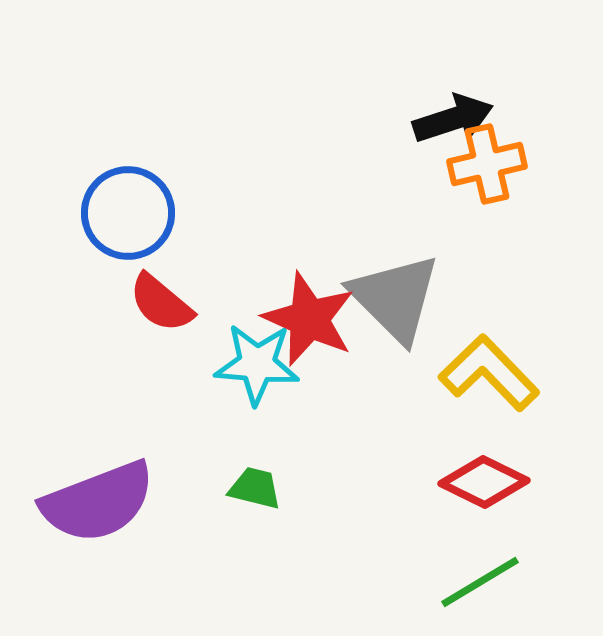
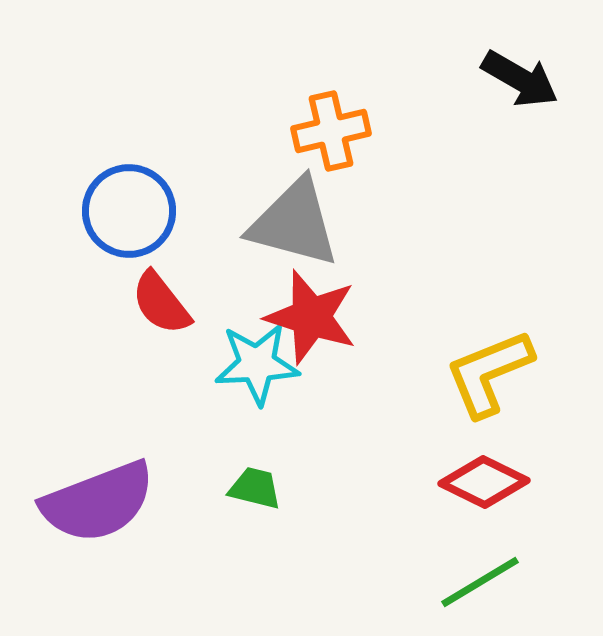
black arrow: moved 67 px right, 40 px up; rotated 48 degrees clockwise
orange cross: moved 156 px left, 33 px up
blue circle: moved 1 px right, 2 px up
gray triangle: moved 101 px left, 75 px up; rotated 30 degrees counterclockwise
red semicircle: rotated 12 degrees clockwise
red star: moved 2 px right, 2 px up; rotated 6 degrees counterclockwise
cyan star: rotated 8 degrees counterclockwise
yellow L-shape: rotated 68 degrees counterclockwise
